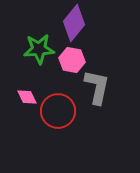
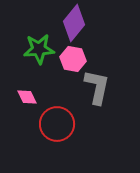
pink hexagon: moved 1 px right, 1 px up
red circle: moved 1 px left, 13 px down
